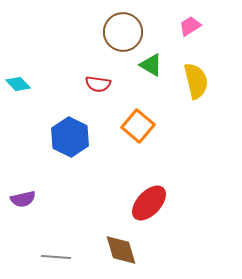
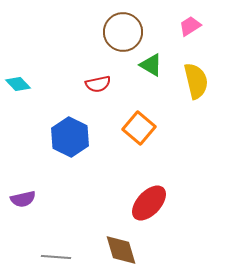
red semicircle: rotated 20 degrees counterclockwise
orange square: moved 1 px right, 2 px down
